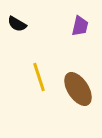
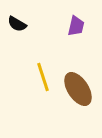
purple trapezoid: moved 4 px left
yellow line: moved 4 px right
